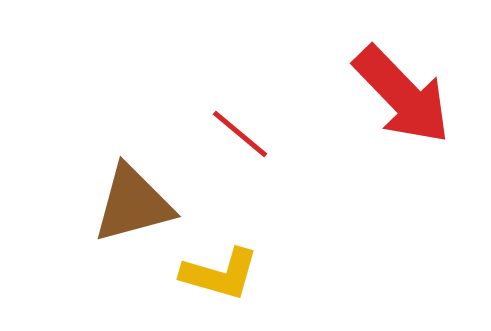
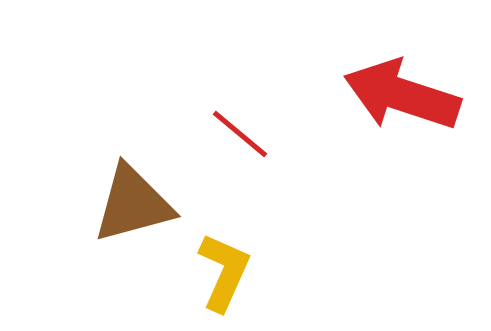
red arrow: rotated 152 degrees clockwise
yellow L-shape: moved 4 px right, 2 px up; rotated 82 degrees counterclockwise
